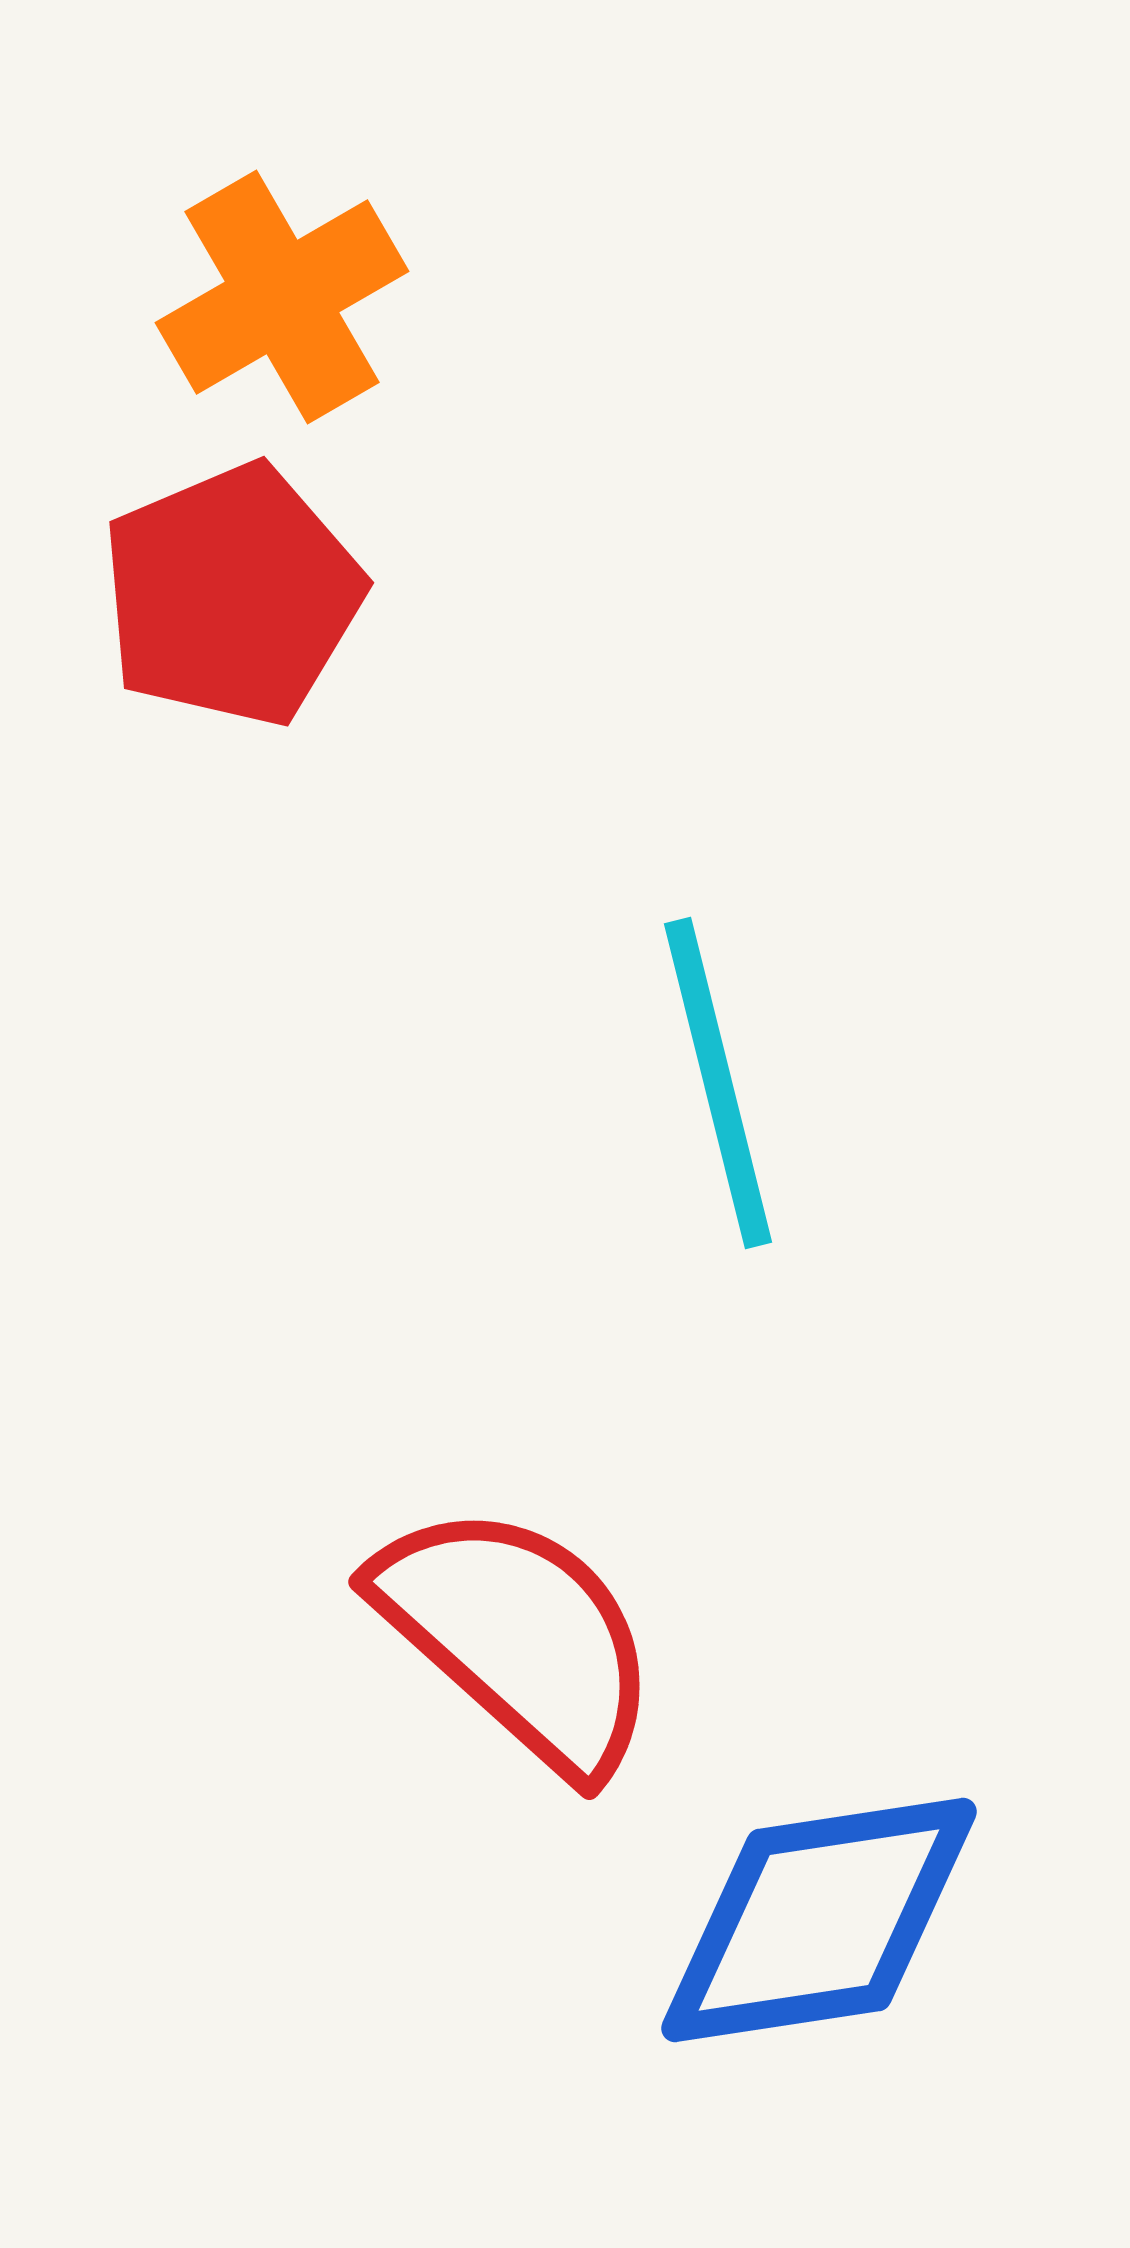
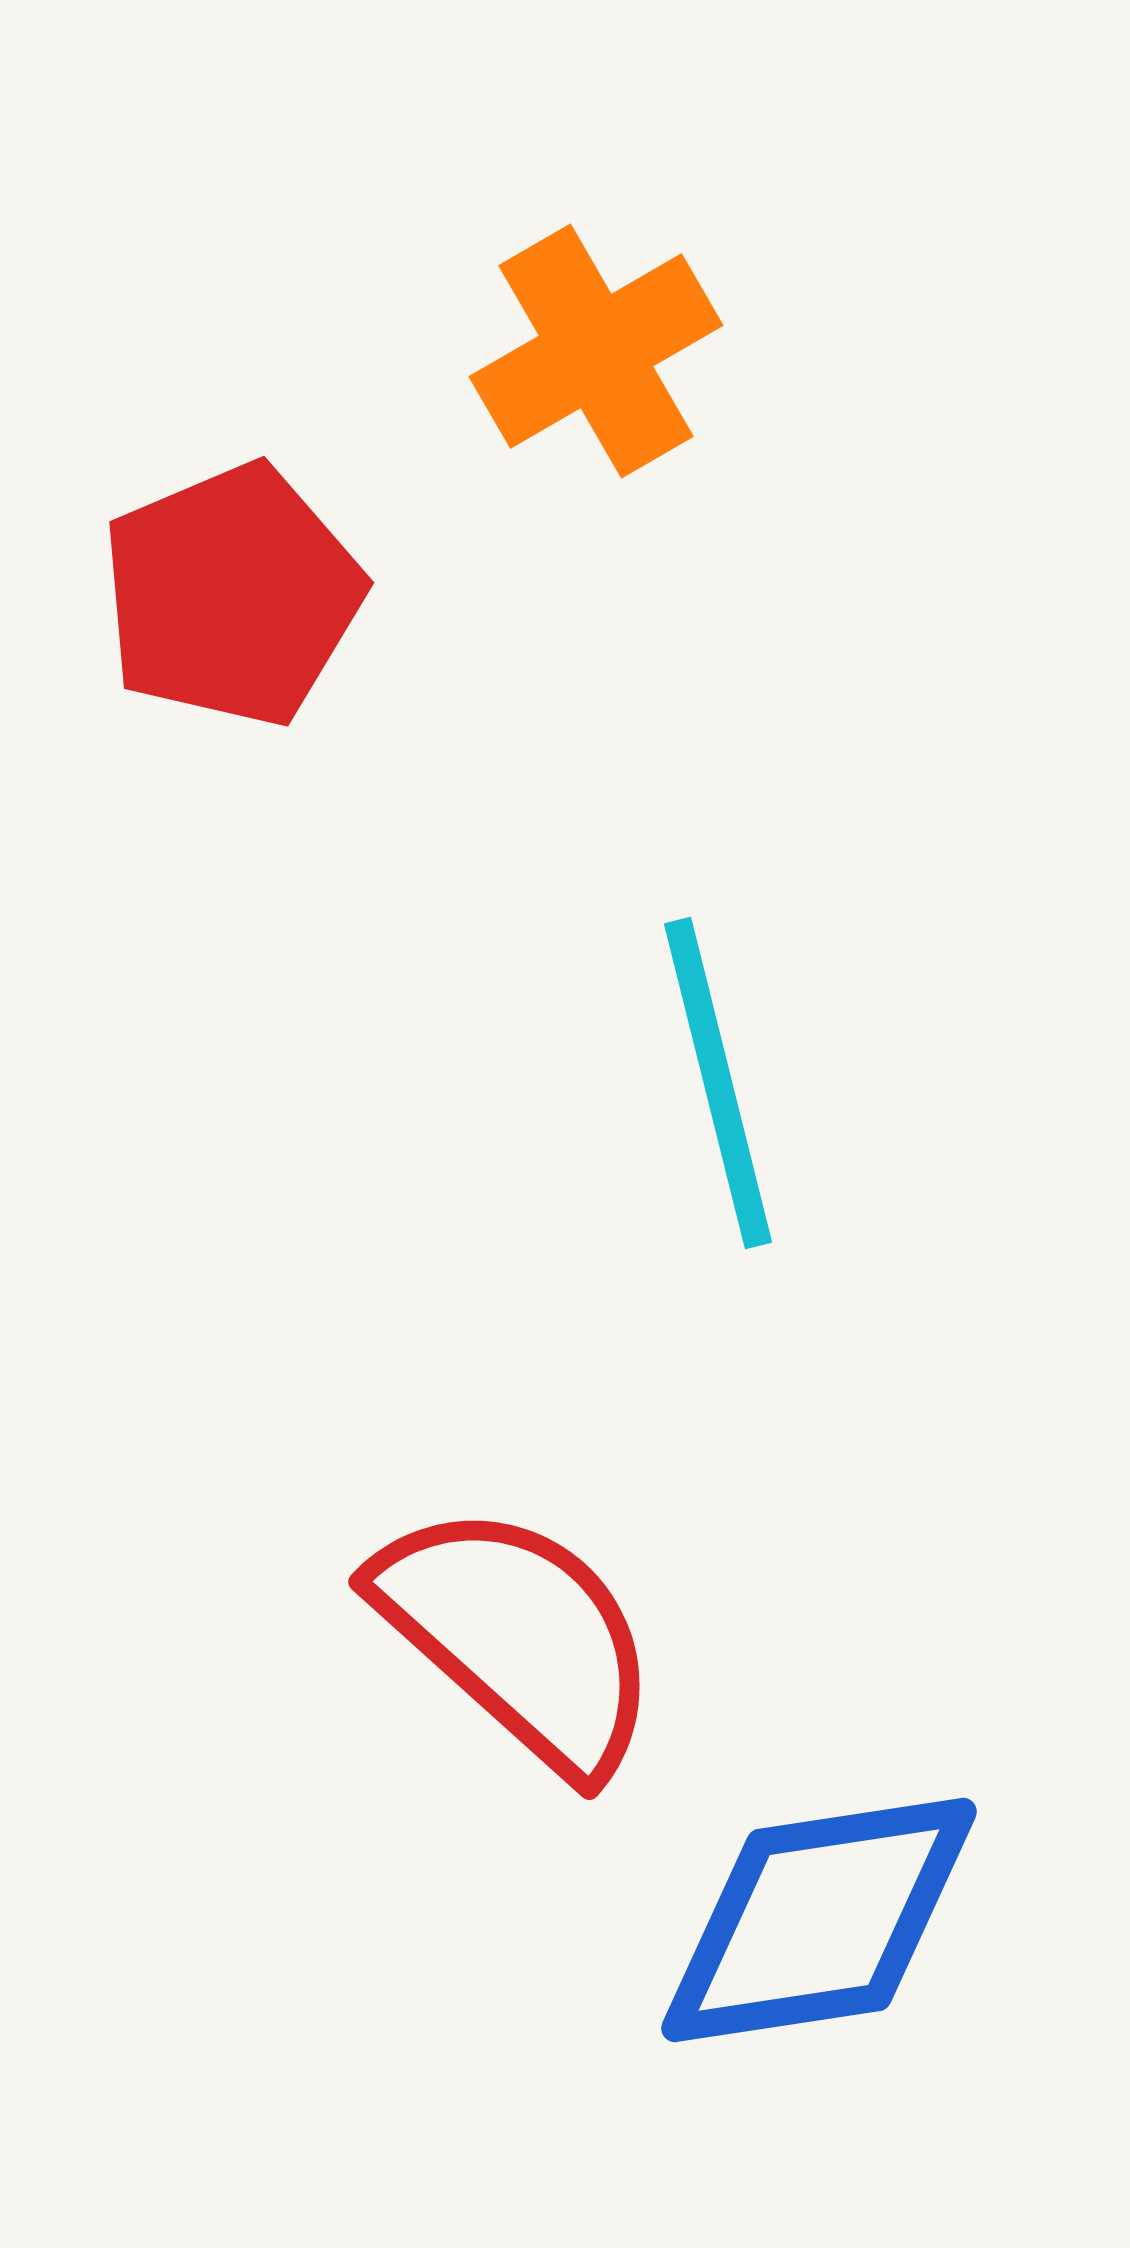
orange cross: moved 314 px right, 54 px down
